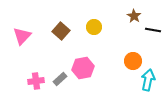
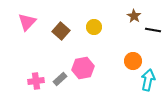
pink triangle: moved 5 px right, 14 px up
